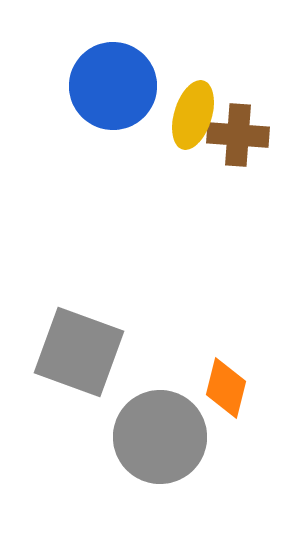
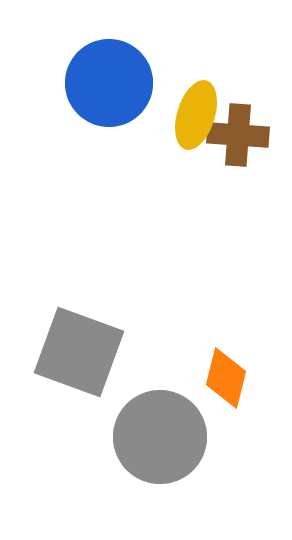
blue circle: moved 4 px left, 3 px up
yellow ellipse: moved 3 px right
orange diamond: moved 10 px up
